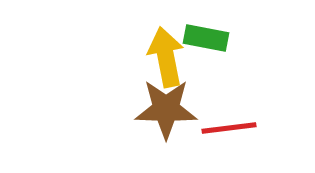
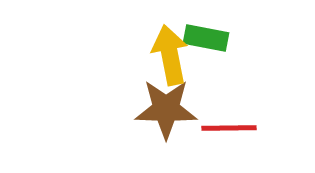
yellow arrow: moved 4 px right, 2 px up
red line: rotated 6 degrees clockwise
